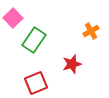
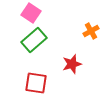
pink square: moved 18 px right, 5 px up; rotated 12 degrees counterclockwise
green rectangle: rotated 15 degrees clockwise
red square: rotated 30 degrees clockwise
